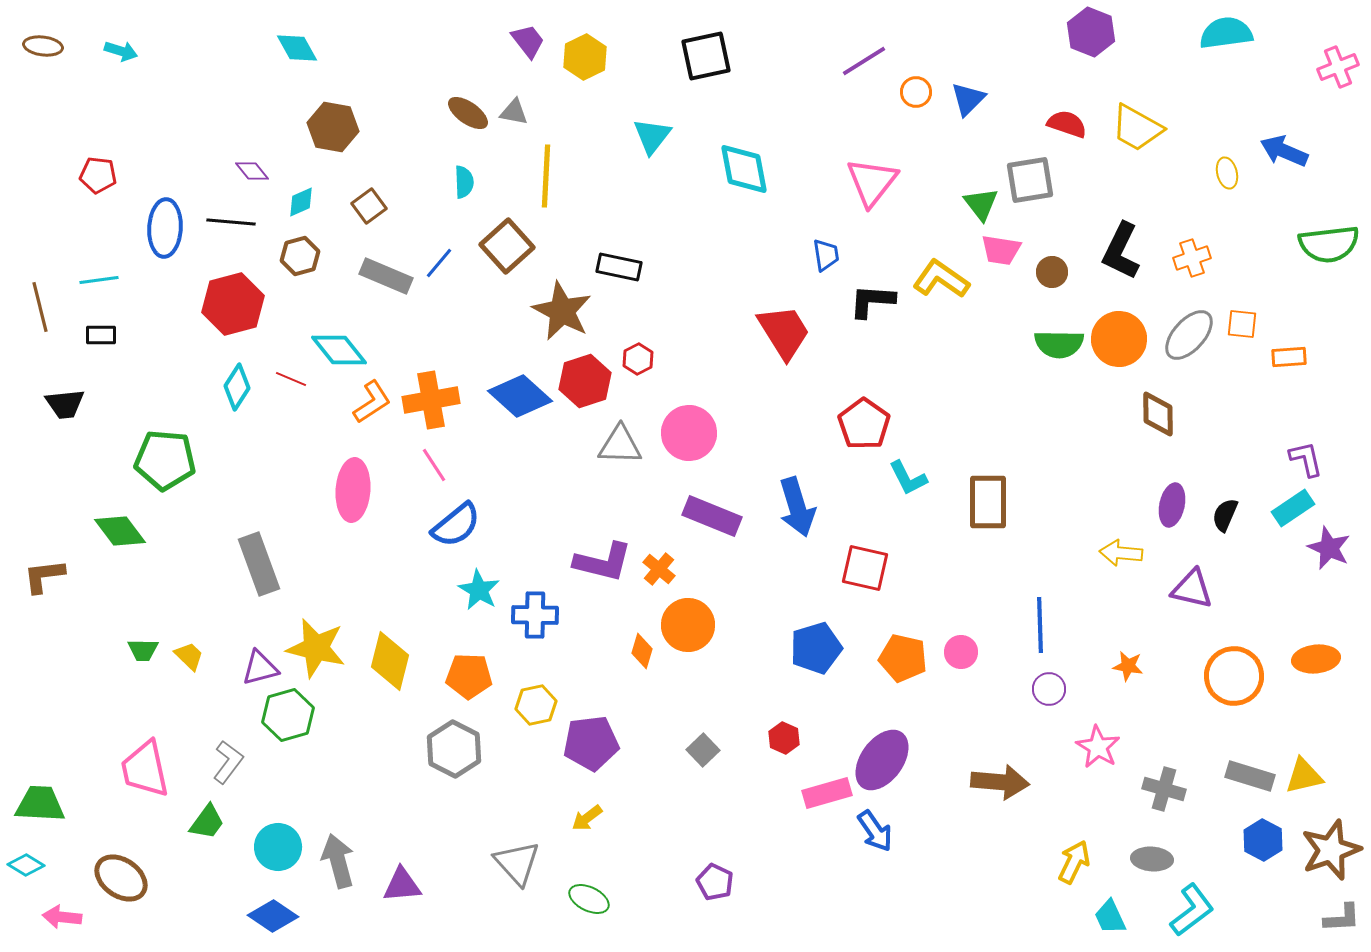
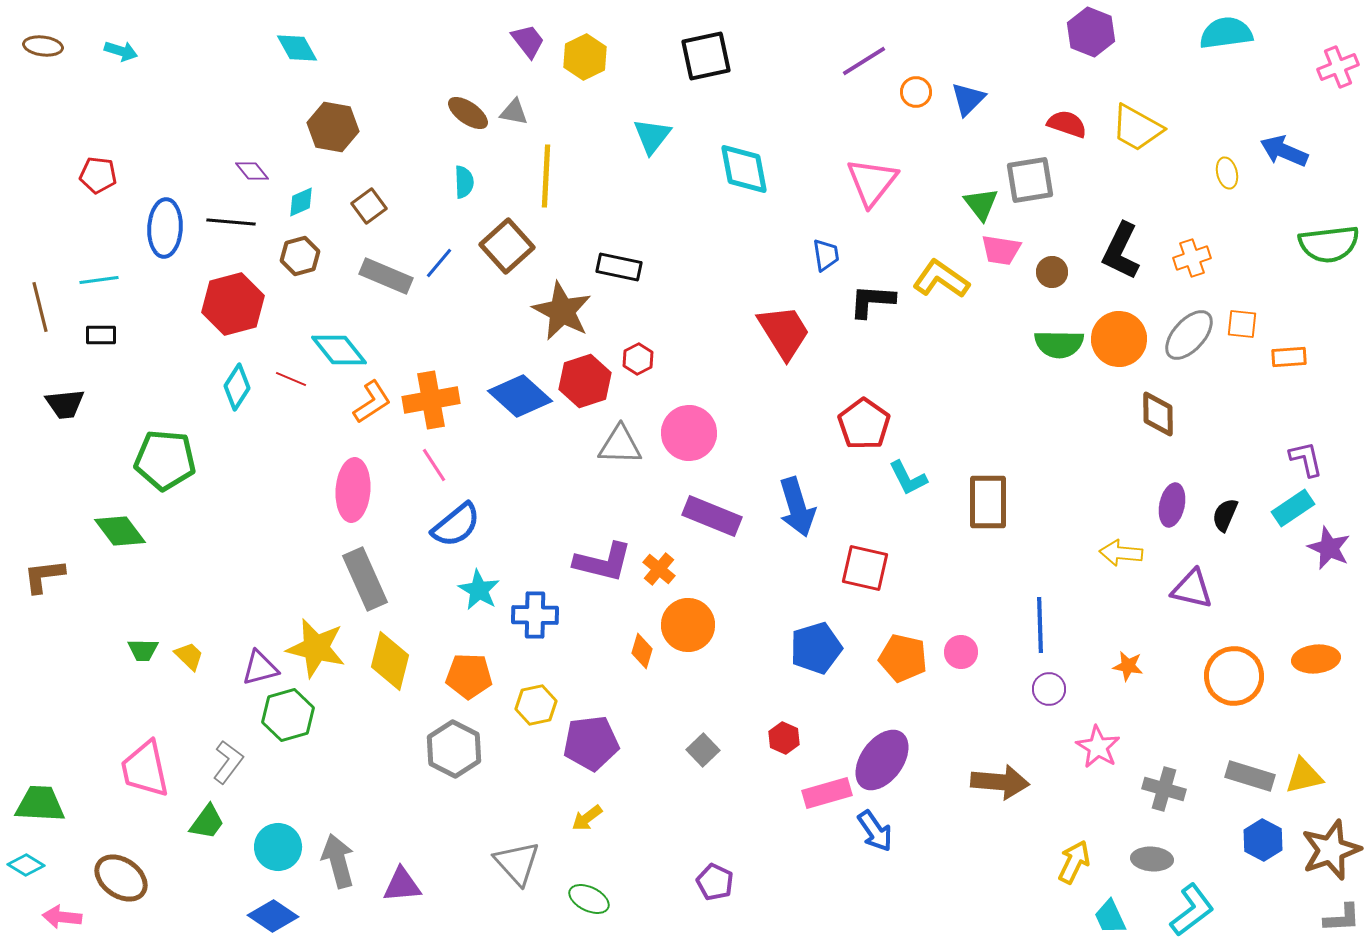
gray rectangle at (259, 564): moved 106 px right, 15 px down; rotated 4 degrees counterclockwise
